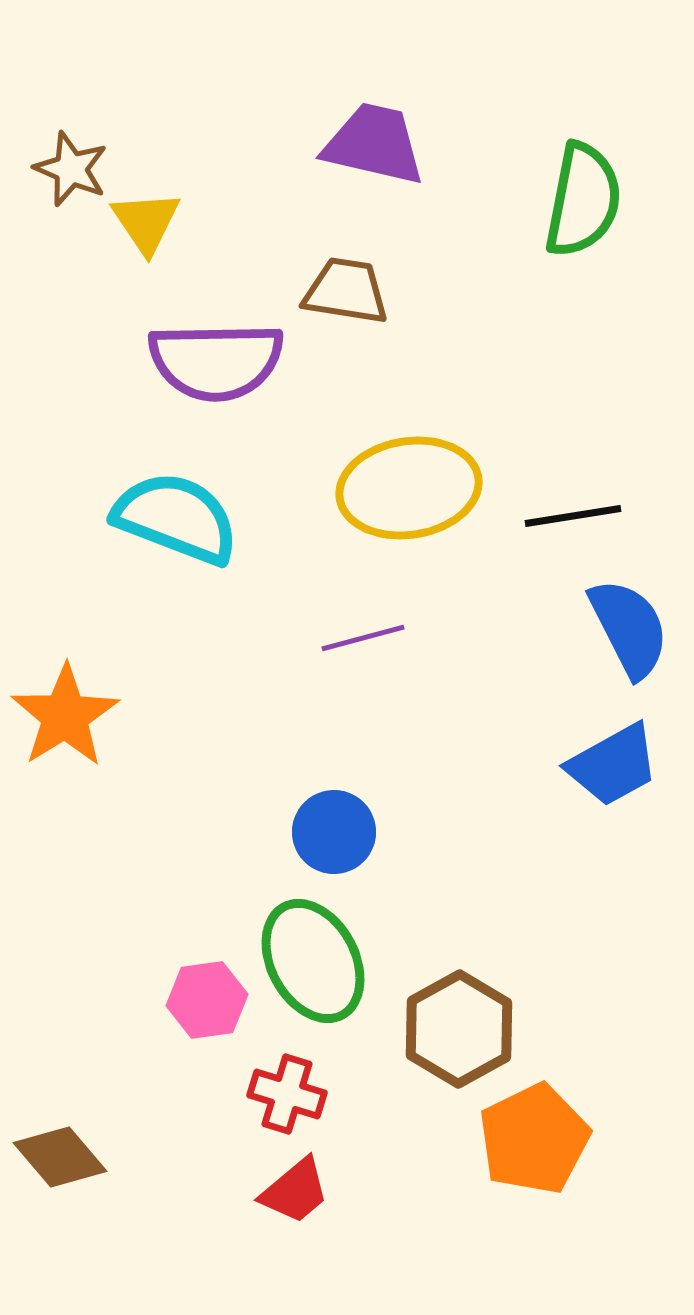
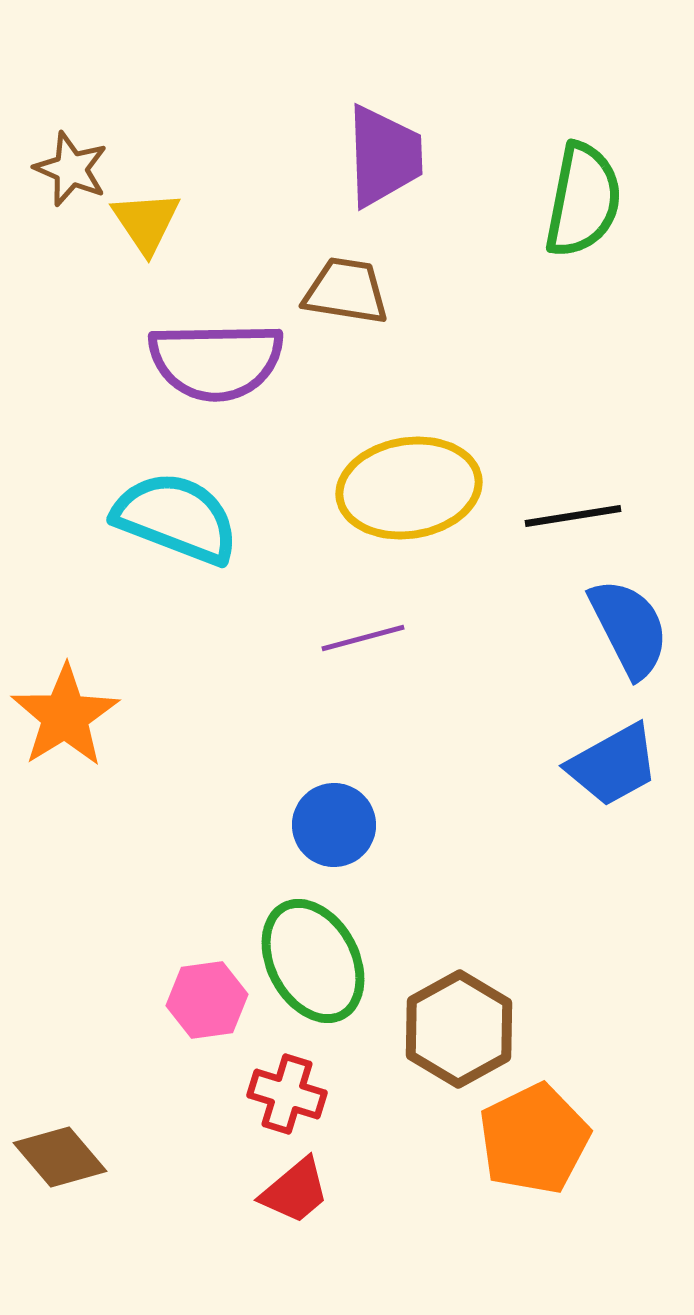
purple trapezoid: moved 10 px right, 12 px down; rotated 75 degrees clockwise
blue circle: moved 7 px up
